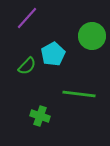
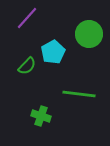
green circle: moved 3 px left, 2 px up
cyan pentagon: moved 2 px up
green cross: moved 1 px right
